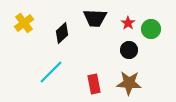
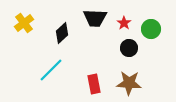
red star: moved 4 px left
black circle: moved 2 px up
cyan line: moved 2 px up
